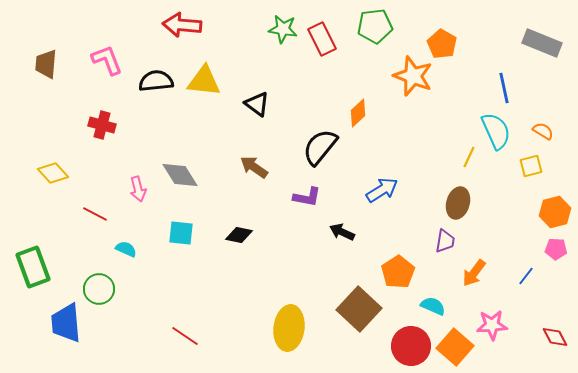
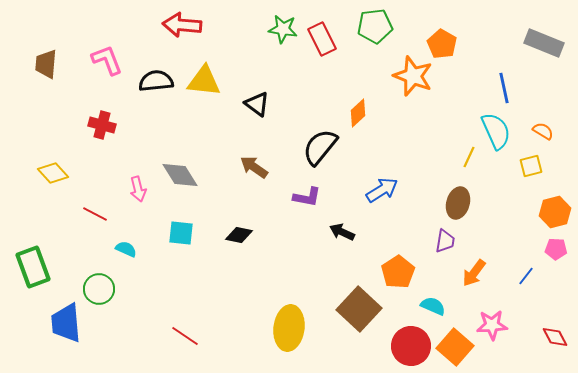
gray rectangle at (542, 43): moved 2 px right
